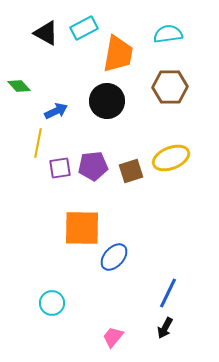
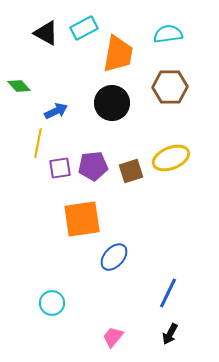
black circle: moved 5 px right, 2 px down
orange square: moved 9 px up; rotated 9 degrees counterclockwise
black arrow: moved 5 px right, 6 px down
